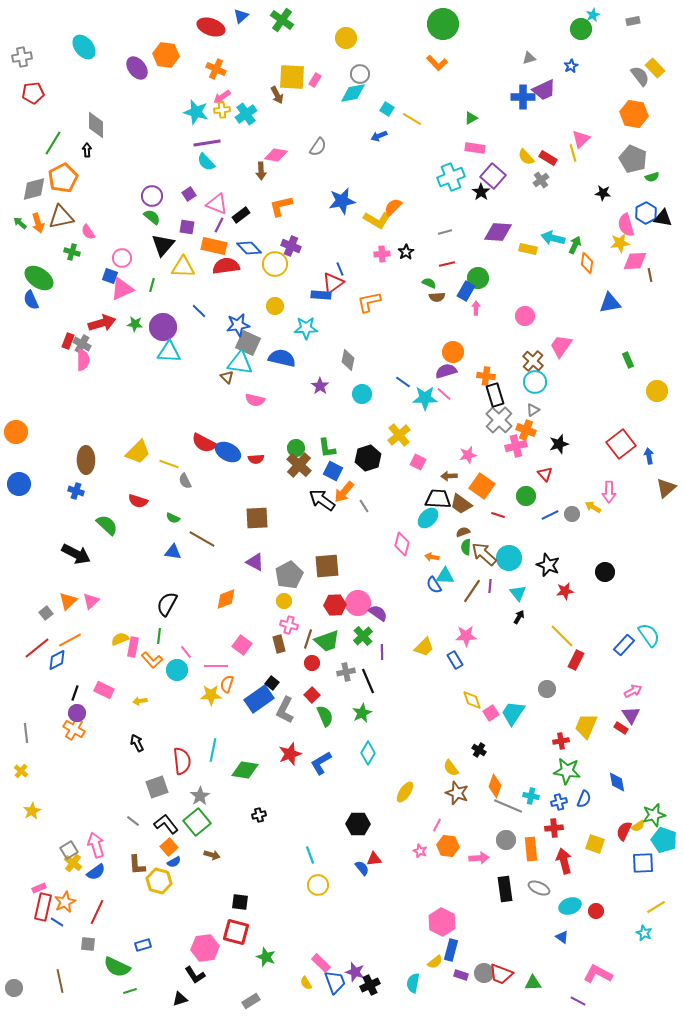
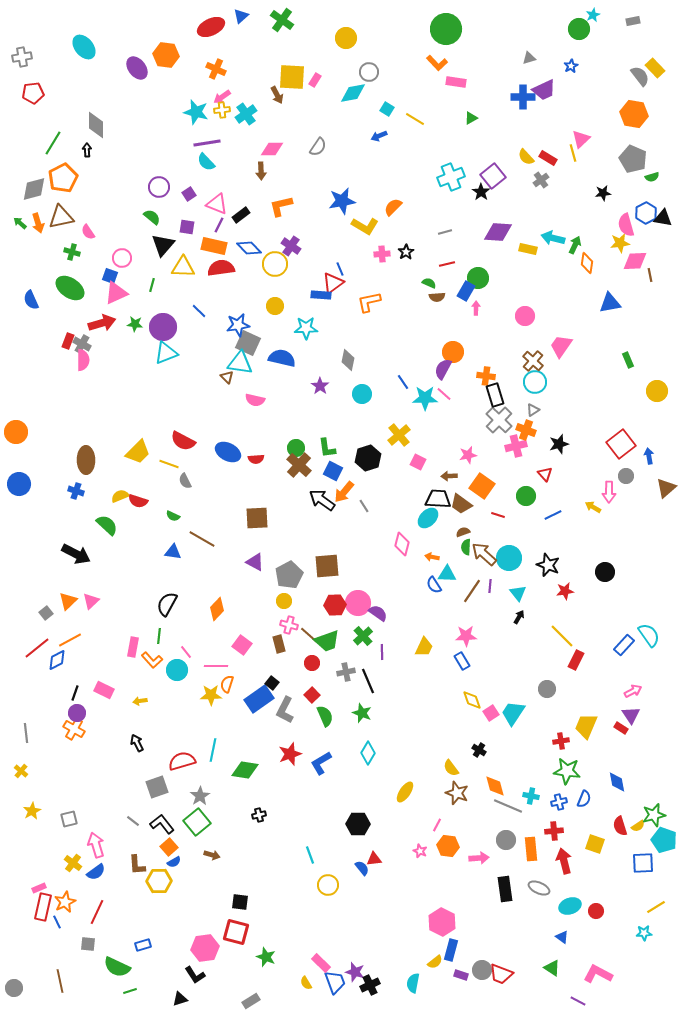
green circle at (443, 24): moved 3 px right, 5 px down
red ellipse at (211, 27): rotated 44 degrees counterclockwise
green circle at (581, 29): moved 2 px left
gray circle at (360, 74): moved 9 px right, 2 px up
yellow line at (412, 119): moved 3 px right
pink rectangle at (475, 148): moved 19 px left, 66 px up
pink diamond at (276, 155): moved 4 px left, 6 px up; rotated 10 degrees counterclockwise
purple square at (493, 176): rotated 10 degrees clockwise
black star at (603, 193): rotated 14 degrees counterclockwise
purple circle at (152, 196): moved 7 px right, 9 px up
yellow L-shape at (377, 220): moved 12 px left, 6 px down
purple cross at (291, 246): rotated 12 degrees clockwise
red semicircle at (226, 266): moved 5 px left, 2 px down
green ellipse at (39, 278): moved 31 px right, 10 px down
pink triangle at (122, 289): moved 6 px left, 4 px down
cyan triangle at (169, 352): moved 3 px left, 1 px down; rotated 25 degrees counterclockwise
purple semicircle at (446, 371): moved 3 px left, 2 px up; rotated 45 degrees counterclockwise
blue line at (403, 382): rotated 21 degrees clockwise
red semicircle at (204, 443): moved 21 px left, 2 px up
gray circle at (572, 514): moved 54 px right, 38 px up
blue line at (550, 515): moved 3 px right
green semicircle at (173, 518): moved 2 px up
cyan triangle at (445, 576): moved 2 px right, 2 px up
orange diamond at (226, 599): moved 9 px left, 10 px down; rotated 25 degrees counterclockwise
yellow semicircle at (120, 639): moved 143 px up
brown line at (308, 639): moved 1 px right, 4 px up; rotated 66 degrees counterclockwise
yellow trapezoid at (424, 647): rotated 20 degrees counterclockwise
blue rectangle at (455, 660): moved 7 px right, 1 px down
green star at (362, 713): rotated 24 degrees counterclockwise
red semicircle at (182, 761): rotated 100 degrees counterclockwise
orange diamond at (495, 786): rotated 35 degrees counterclockwise
black L-shape at (166, 824): moved 4 px left
red cross at (554, 828): moved 3 px down
red semicircle at (624, 831): moved 4 px left, 5 px up; rotated 42 degrees counterclockwise
gray square at (69, 850): moved 31 px up; rotated 18 degrees clockwise
yellow hexagon at (159, 881): rotated 15 degrees counterclockwise
yellow circle at (318, 885): moved 10 px right
blue line at (57, 922): rotated 32 degrees clockwise
cyan star at (644, 933): rotated 28 degrees counterclockwise
gray circle at (484, 973): moved 2 px left, 3 px up
green triangle at (533, 983): moved 19 px right, 15 px up; rotated 36 degrees clockwise
